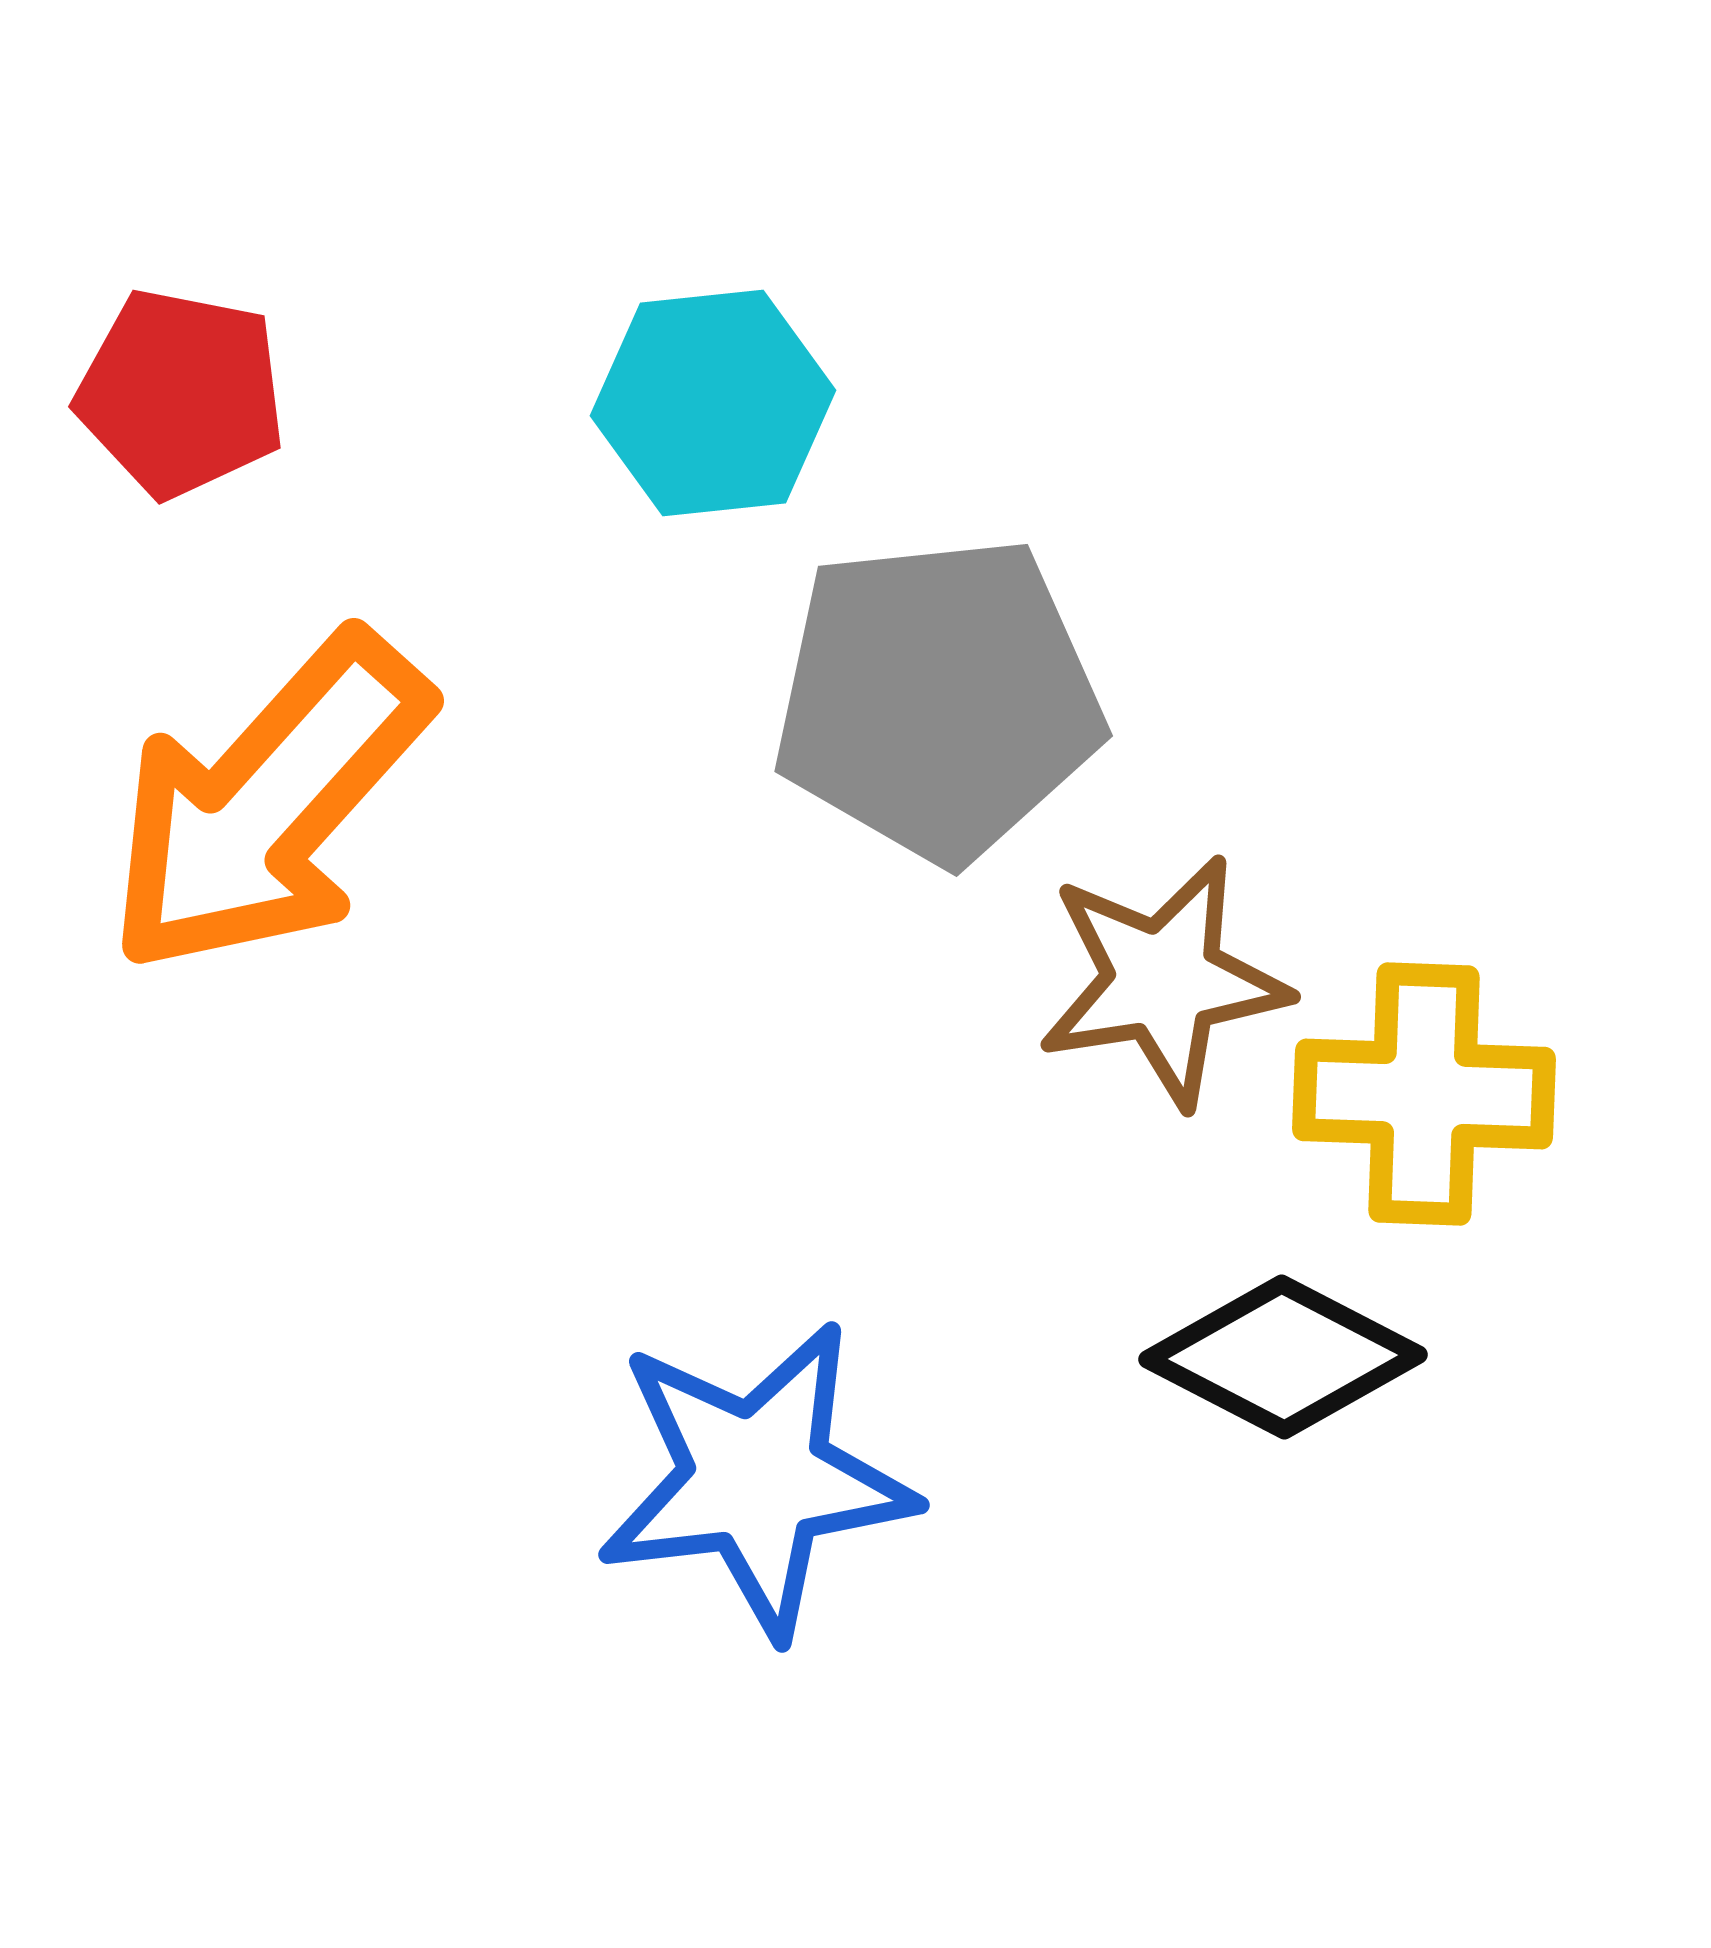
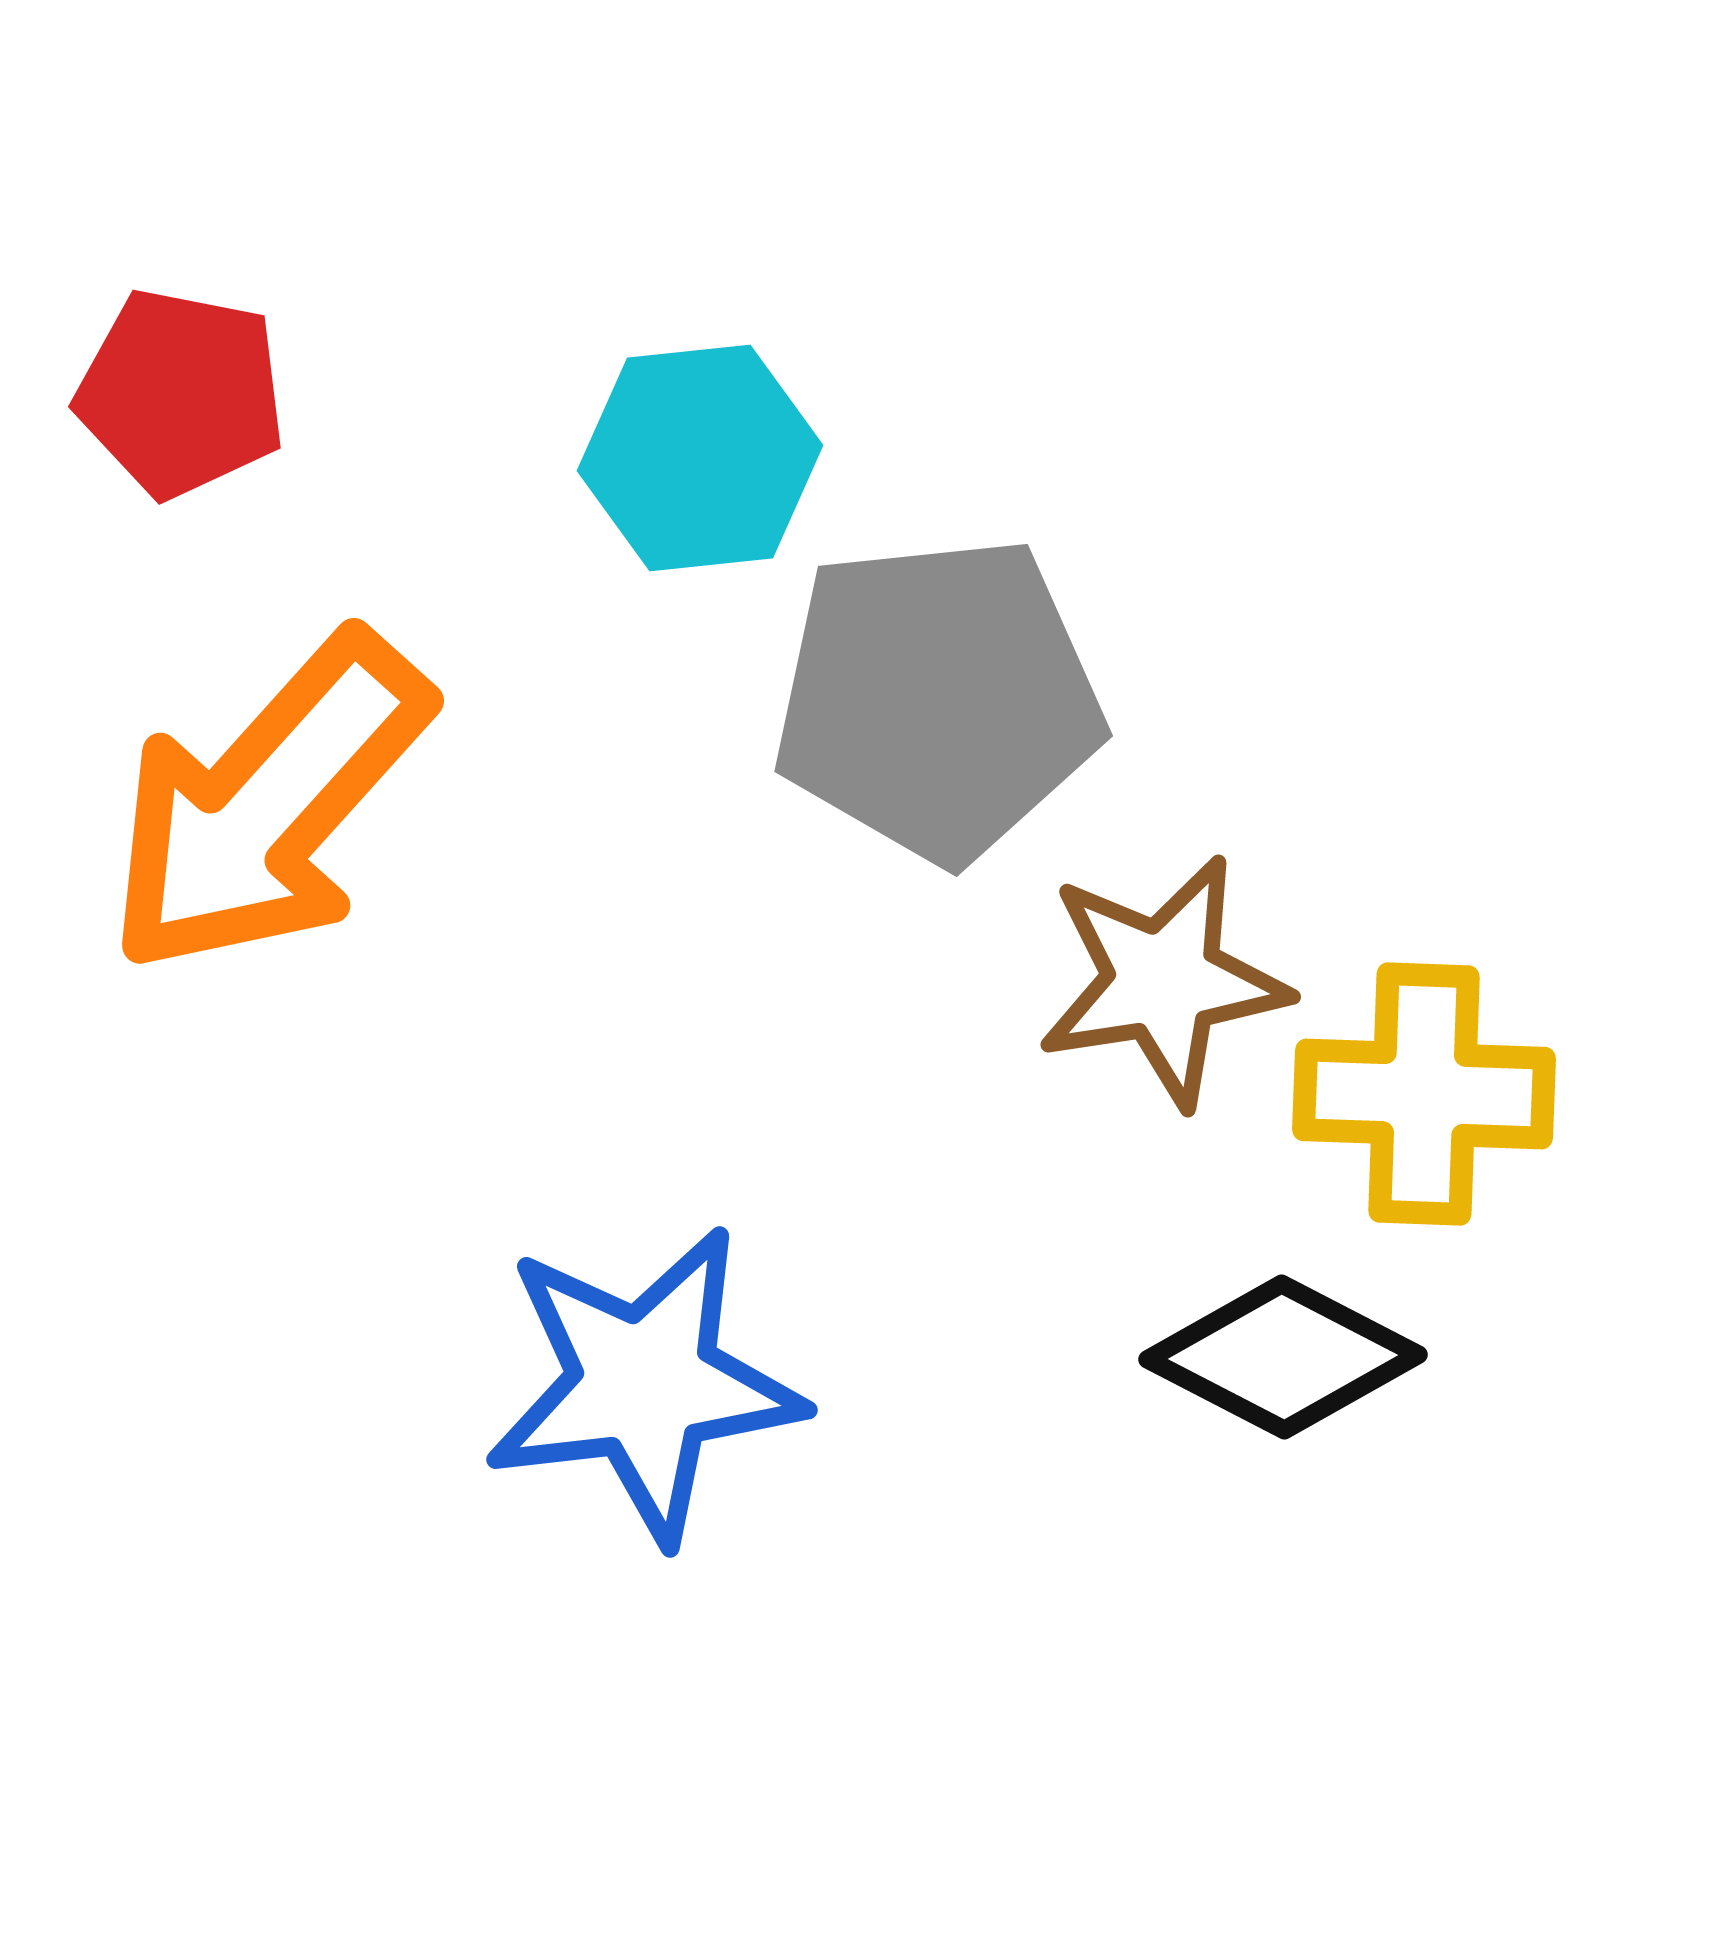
cyan hexagon: moved 13 px left, 55 px down
blue star: moved 112 px left, 95 px up
